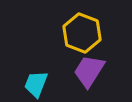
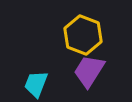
yellow hexagon: moved 1 px right, 2 px down
